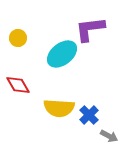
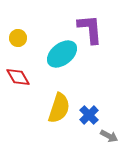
purple L-shape: rotated 92 degrees clockwise
red diamond: moved 8 px up
yellow semicircle: rotated 76 degrees counterclockwise
